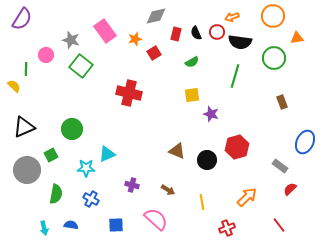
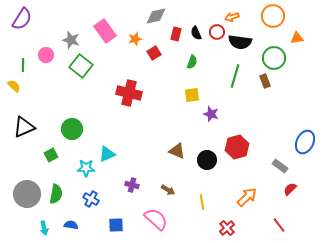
green semicircle at (192, 62): rotated 40 degrees counterclockwise
green line at (26, 69): moved 3 px left, 4 px up
brown rectangle at (282, 102): moved 17 px left, 21 px up
gray circle at (27, 170): moved 24 px down
red cross at (227, 228): rotated 21 degrees counterclockwise
